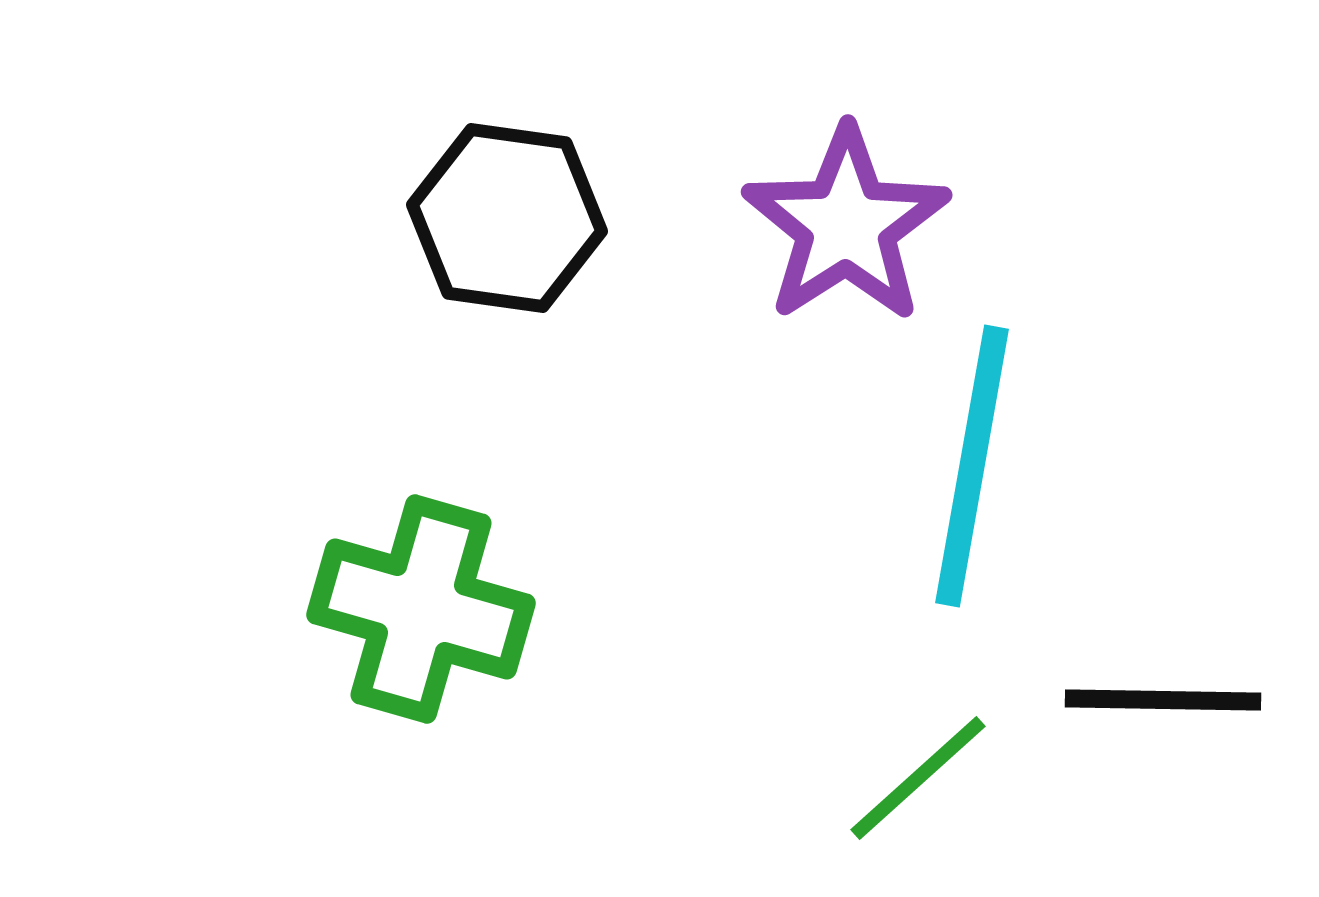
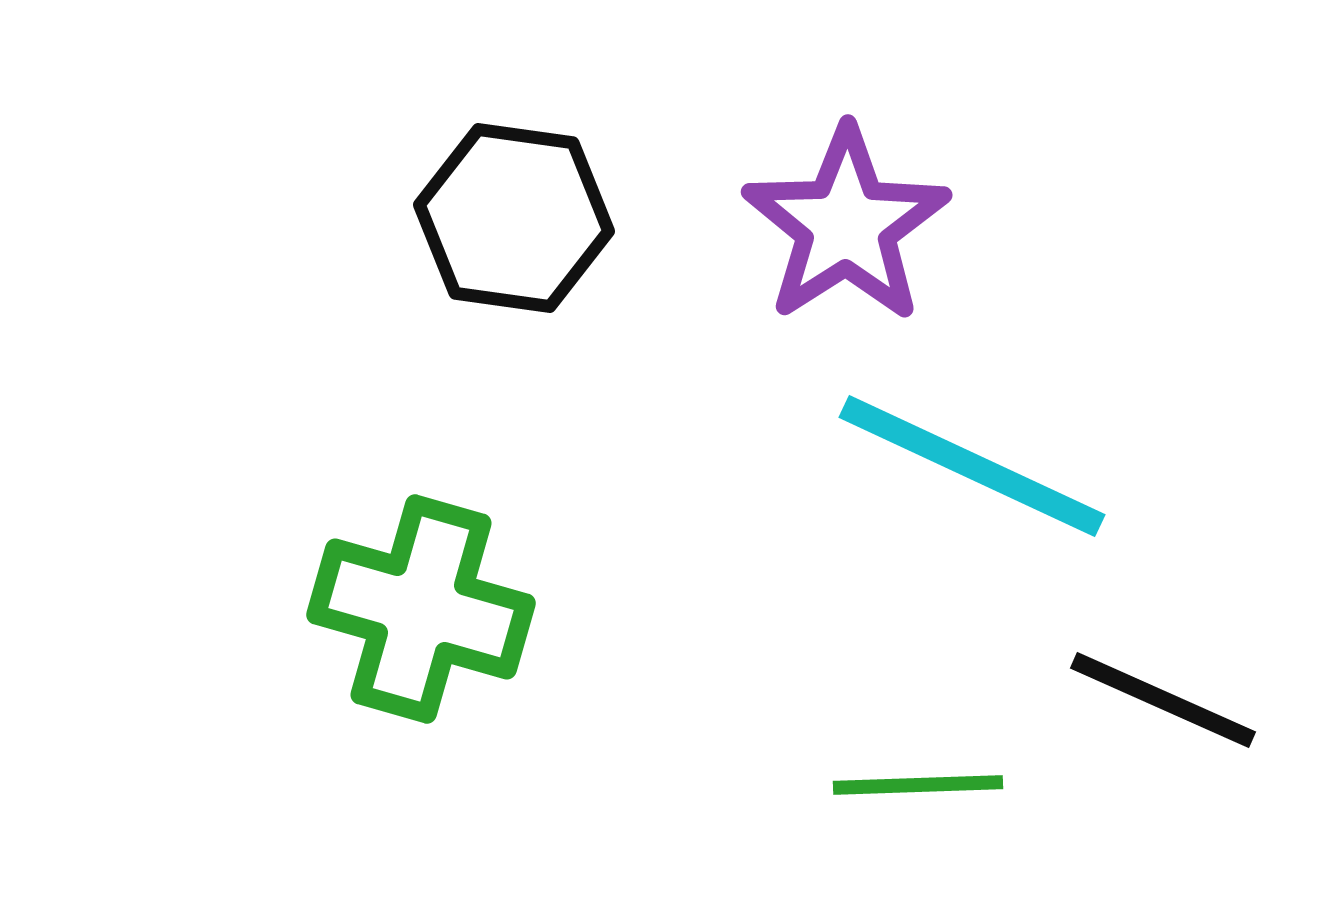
black hexagon: moved 7 px right
cyan line: rotated 75 degrees counterclockwise
black line: rotated 23 degrees clockwise
green line: moved 7 px down; rotated 40 degrees clockwise
